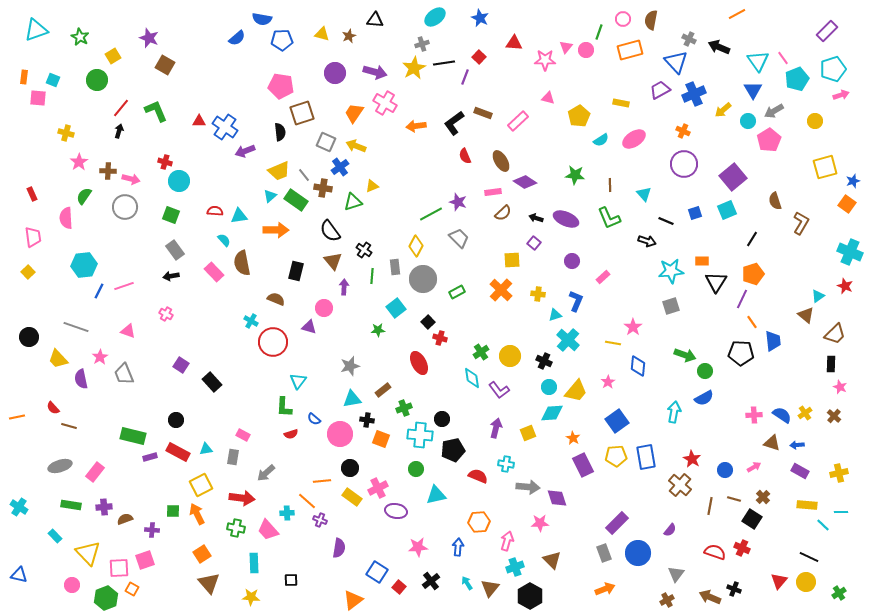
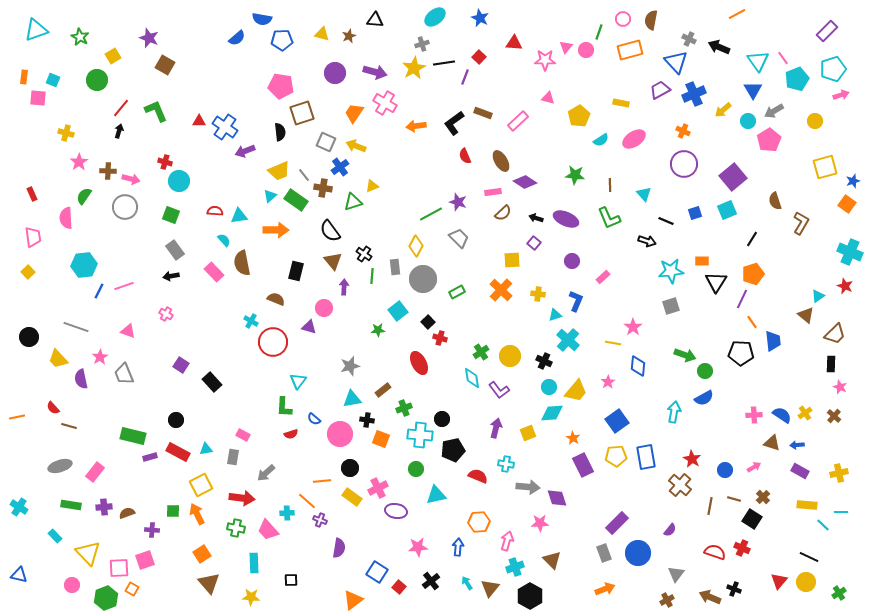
black cross at (364, 250): moved 4 px down
cyan square at (396, 308): moved 2 px right, 3 px down
brown semicircle at (125, 519): moved 2 px right, 6 px up
